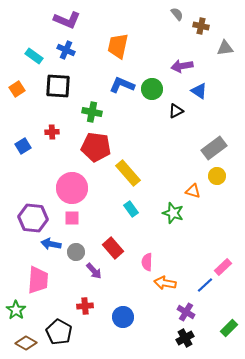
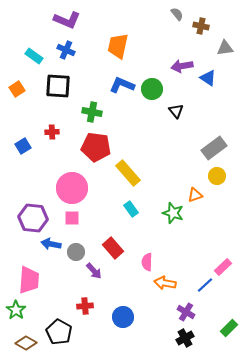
blue triangle at (199, 91): moved 9 px right, 13 px up
black triangle at (176, 111): rotated 42 degrees counterclockwise
orange triangle at (193, 191): moved 2 px right, 4 px down; rotated 35 degrees counterclockwise
pink trapezoid at (38, 280): moved 9 px left
